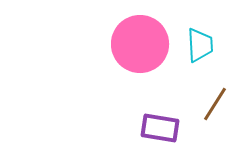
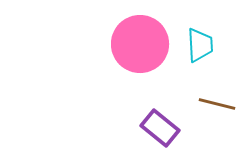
brown line: moved 2 px right; rotated 72 degrees clockwise
purple rectangle: rotated 30 degrees clockwise
